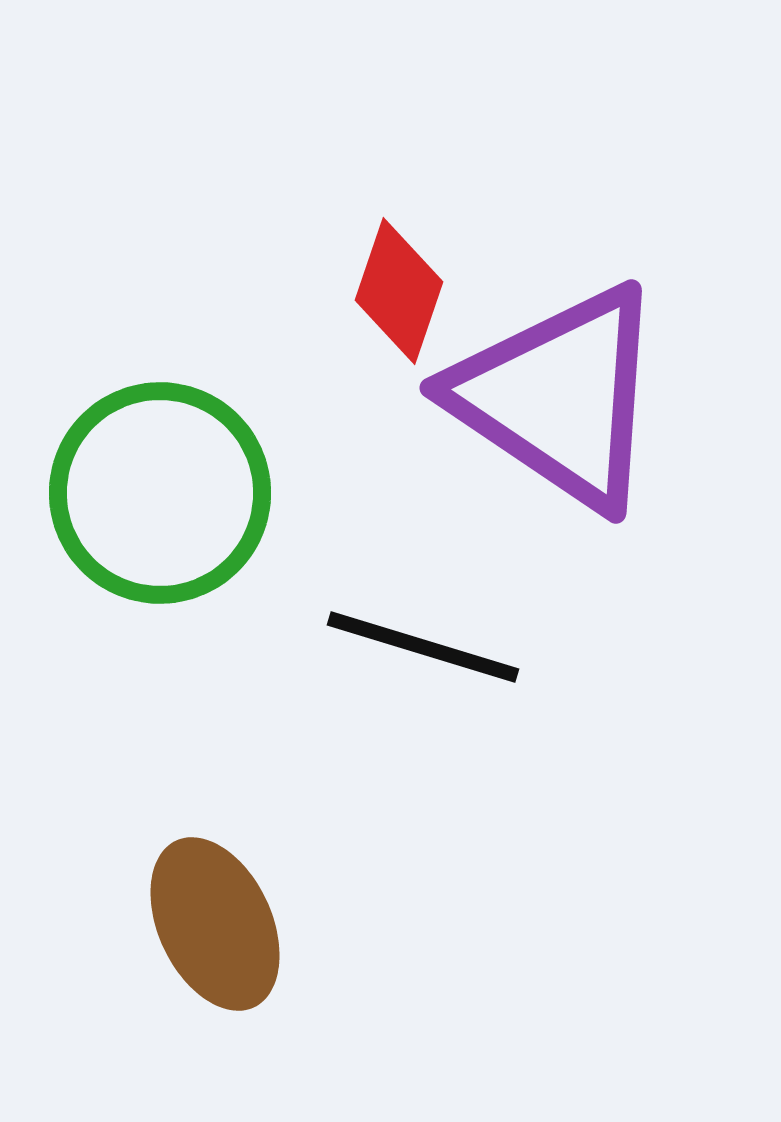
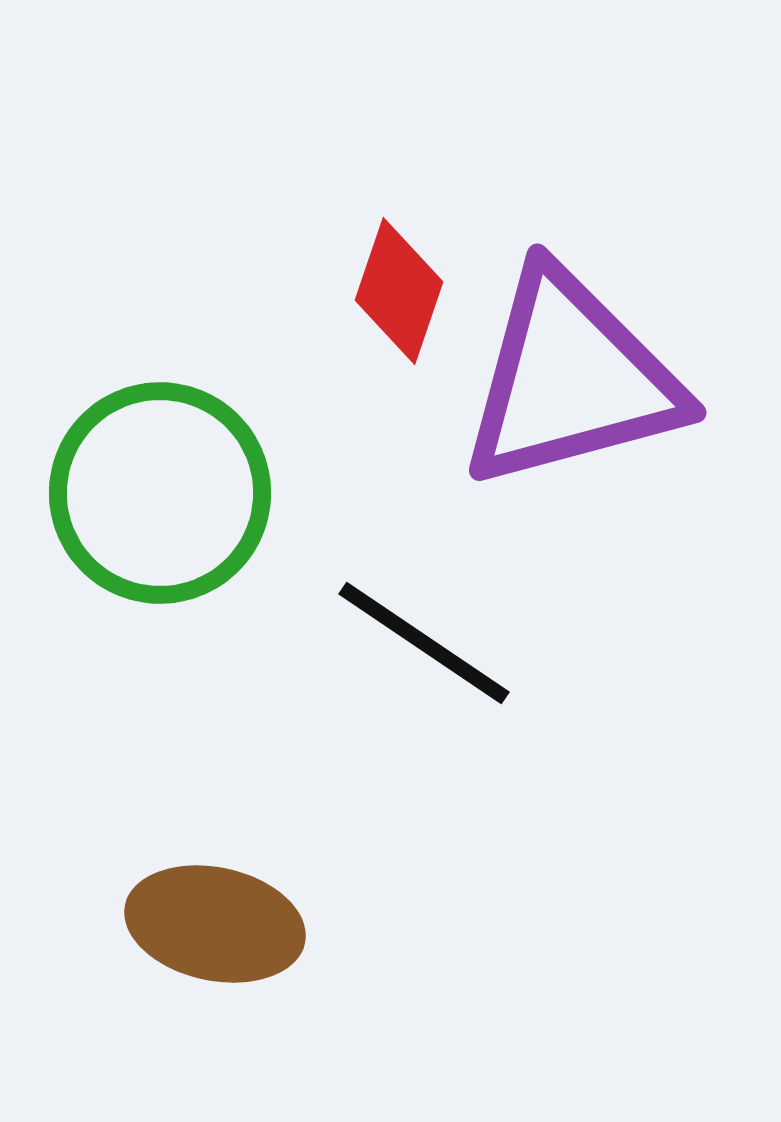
purple triangle: moved 12 px right, 18 px up; rotated 49 degrees counterclockwise
black line: moved 1 px right, 4 px up; rotated 17 degrees clockwise
brown ellipse: rotated 53 degrees counterclockwise
